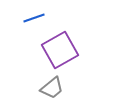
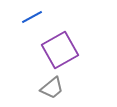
blue line: moved 2 px left, 1 px up; rotated 10 degrees counterclockwise
